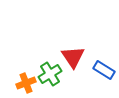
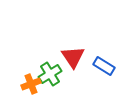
blue rectangle: moved 4 px up
orange cross: moved 5 px right, 1 px down
